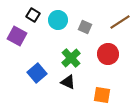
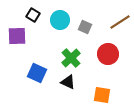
cyan circle: moved 2 px right
purple square: rotated 30 degrees counterclockwise
blue square: rotated 24 degrees counterclockwise
